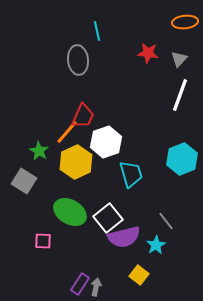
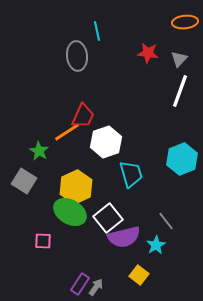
gray ellipse: moved 1 px left, 4 px up
white line: moved 4 px up
orange line: rotated 16 degrees clockwise
yellow hexagon: moved 25 px down
gray arrow: rotated 24 degrees clockwise
